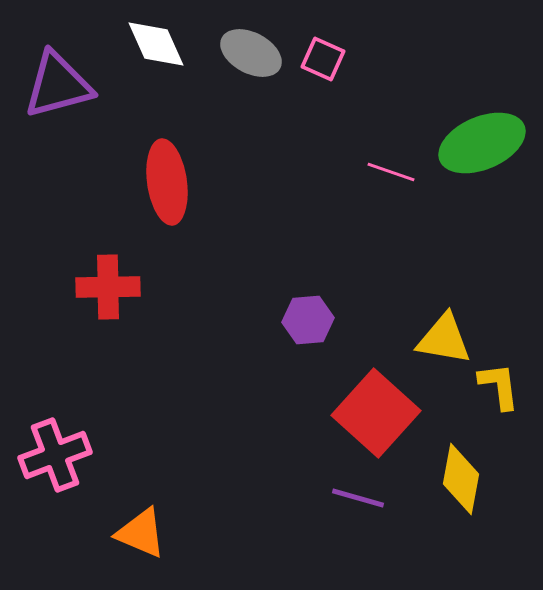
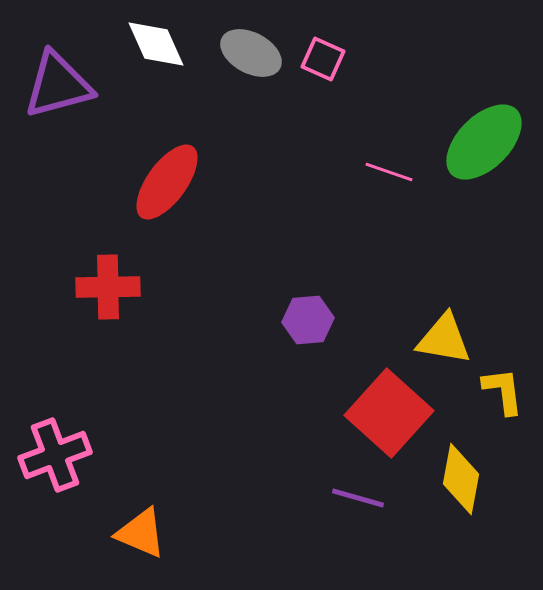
green ellipse: moved 2 px right, 1 px up; rotated 22 degrees counterclockwise
pink line: moved 2 px left
red ellipse: rotated 44 degrees clockwise
yellow L-shape: moved 4 px right, 5 px down
red square: moved 13 px right
